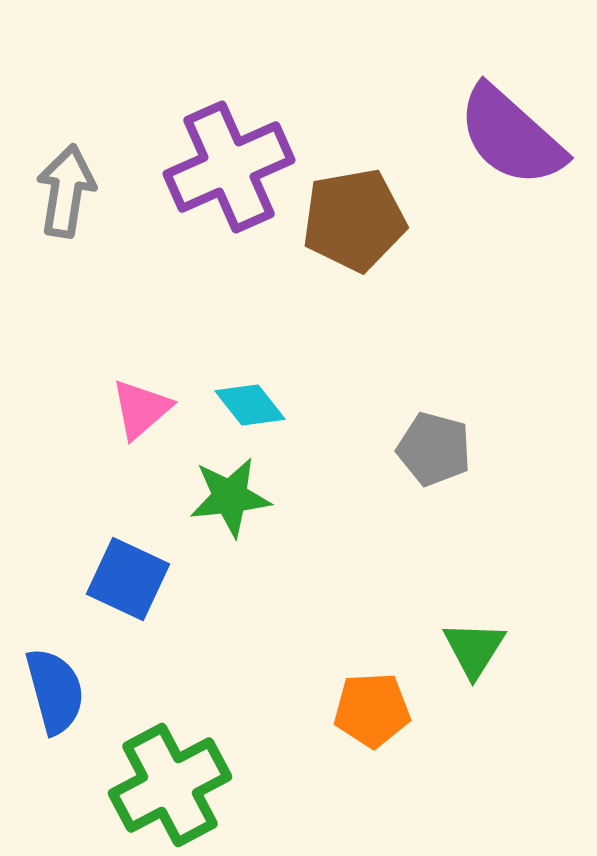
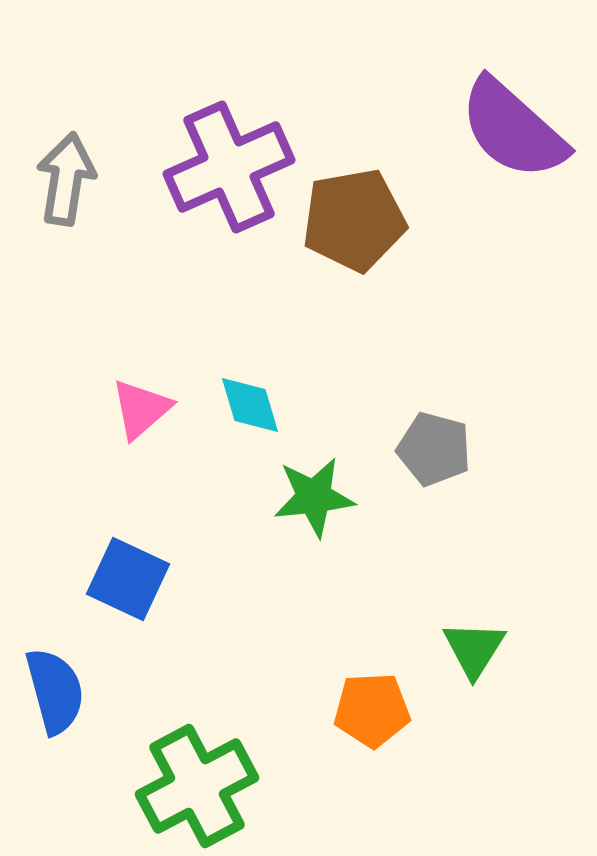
purple semicircle: moved 2 px right, 7 px up
gray arrow: moved 12 px up
cyan diamond: rotated 22 degrees clockwise
green star: moved 84 px right
green cross: moved 27 px right, 1 px down
